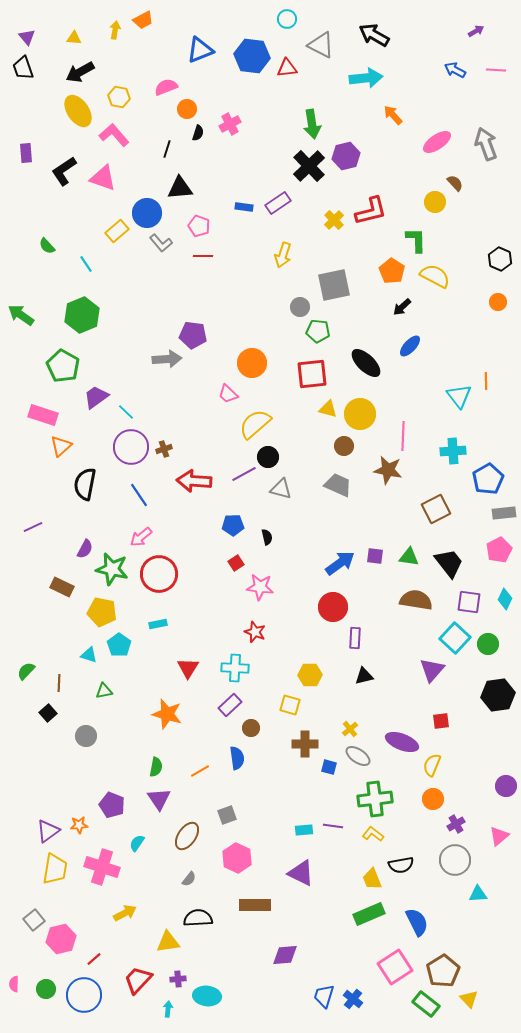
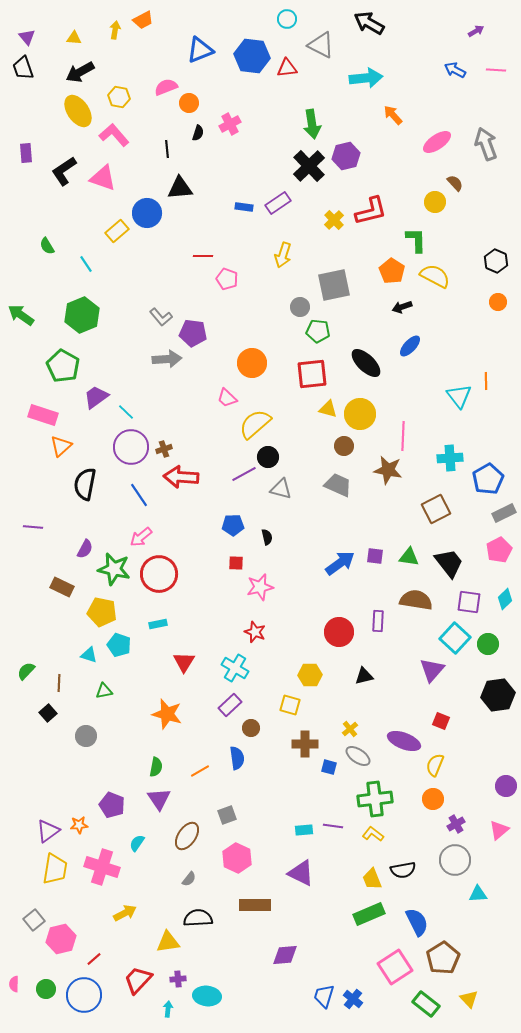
black arrow at (374, 35): moved 5 px left, 12 px up
orange circle at (187, 109): moved 2 px right, 6 px up
black line at (167, 149): rotated 24 degrees counterclockwise
pink pentagon at (199, 226): moved 28 px right, 53 px down
gray L-shape at (161, 243): moved 74 px down
green semicircle at (47, 246): rotated 12 degrees clockwise
black hexagon at (500, 259): moved 4 px left, 2 px down
black arrow at (402, 307): rotated 24 degrees clockwise
purple pentagon at (193, 335): moved 2 px up
pink trapezoid at (228, 394): moved 1 px left, 4 px down
cyan cross at (453, 451): moved 3 px left, 7 px down
red arrow at (194, 481): moved 13 px left, 4 px up
gray rectangle at (504, 513): rotated 20 degrees counterclockwise
purple line at (33, 527): rotated 30 degrees clockwise
red square at (236, 563): rotated 35 degrees clockwise
green star at (112, 569): moved 2 px right
pink star at (260, 587): rotated 20 degrees counterclockwise
cyan diamond at (505, 599): rotated 20 degrees clockwise
red circle at (333, 607): moved 6 px right, 25 px down
purple rectangle at (355, 638): moved 23 px right, 17 px up
cyan pentagon at (119, 645): rotated 15 degrees counterclockwise
red triangle at (188, 668): moved 4 px left, 6 px up
cyan cross at (235, 668): rotated 28 degrees clockwise
red square at (441, 721): rotated 30 degrees clockwise
purple ellipse at (402, 742): moved 2 px right, 1 px up
yellow semicircle at (432, 765): moved 3 px right
pink triangle at (499, 836): moved 6 px up
black semicircle at (401, 865): moved 2 px right, 5 px down
brown pentagon at (443, 971): moved 13 px up
